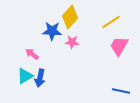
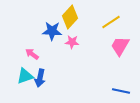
pink trapezoid: moved 1 px right
cyan triangle: rotated 12 degrees clockwise
